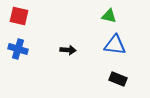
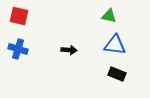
black arrow: moved 1 px right
black rectangle: moved 1 px left, 5 px up
